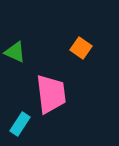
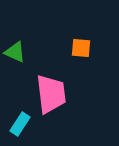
orange square: rotated 30 degrees counterclockwise
